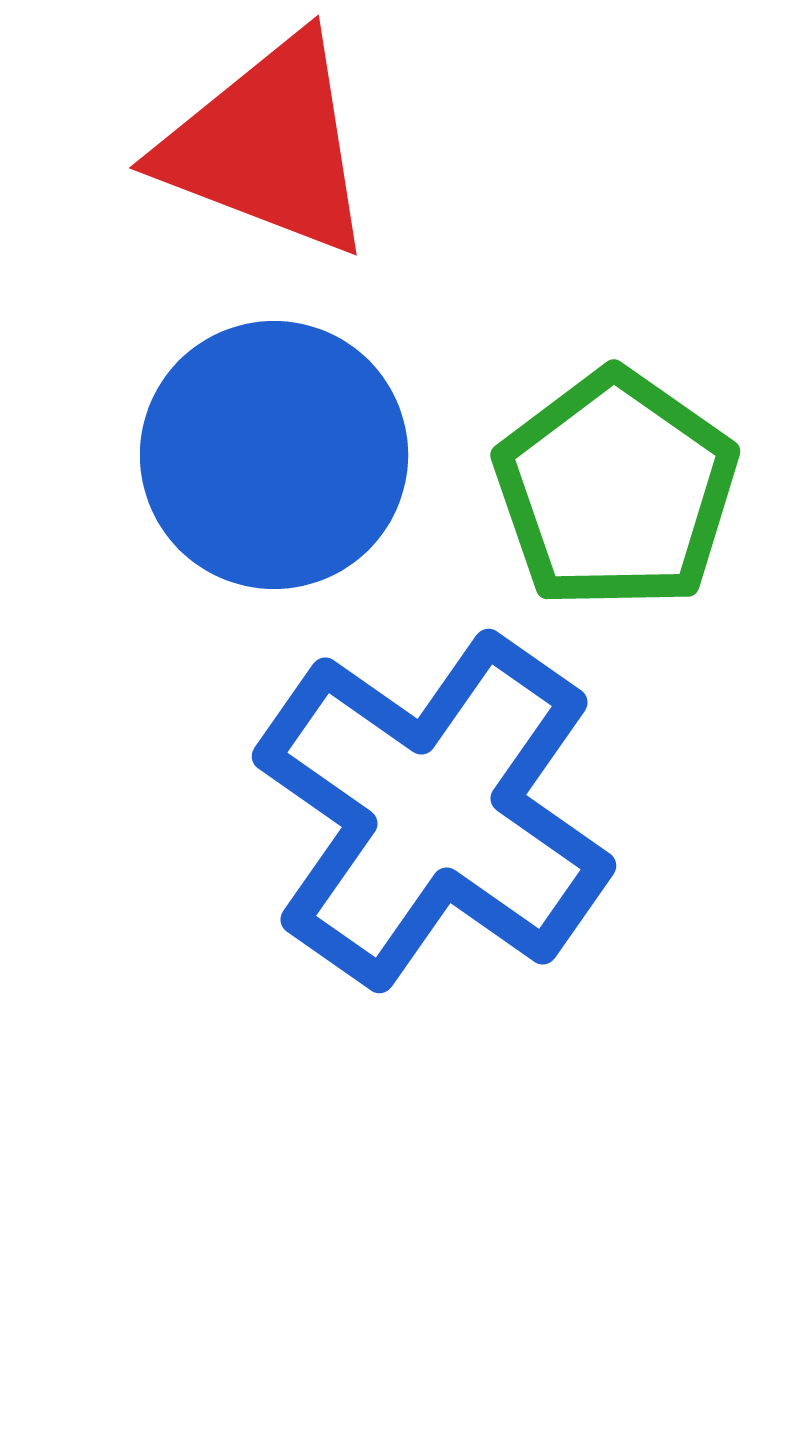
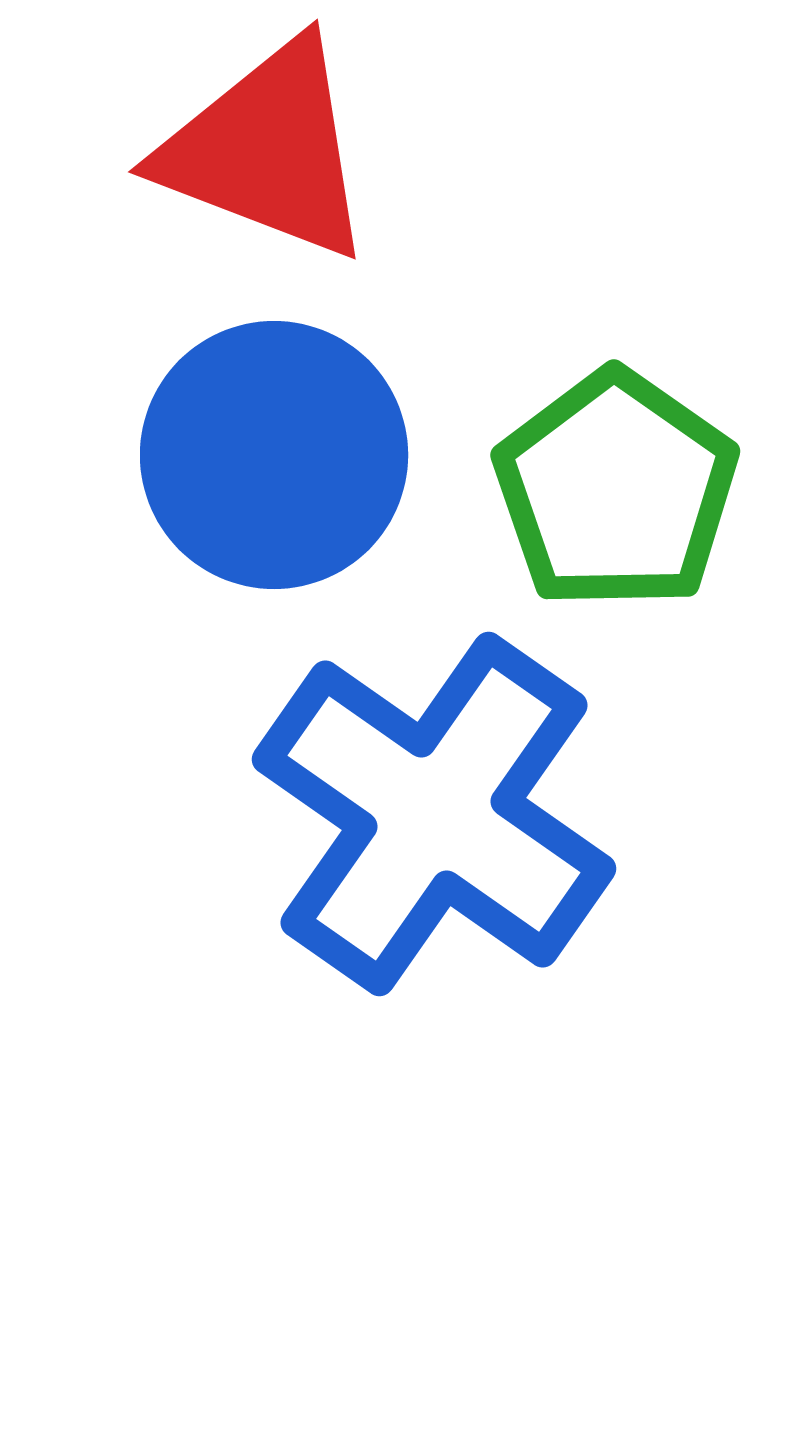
red triangle: moved 1 px left, 4 px down
blue cross: moved 3 px down
